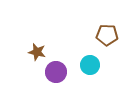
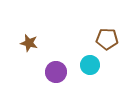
brown pentagon: moved 4 px down
brown star: moved 8 px left, 9 px up
